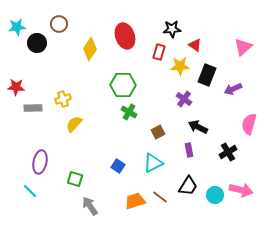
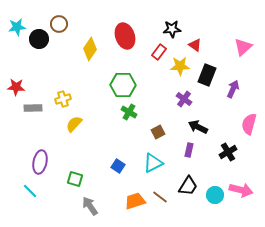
black circle: moved 2 px right, 4 px up
red rectangle: rotated 21 degrees clockwise
purple arrow: rotated 138 degrees clockwise
purple rectangle: rotated 24 degrees clockwise
